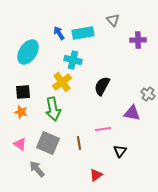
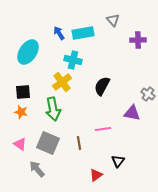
black triangle: moved 2 px left, 10 px down
